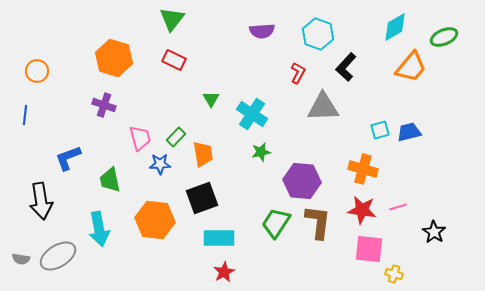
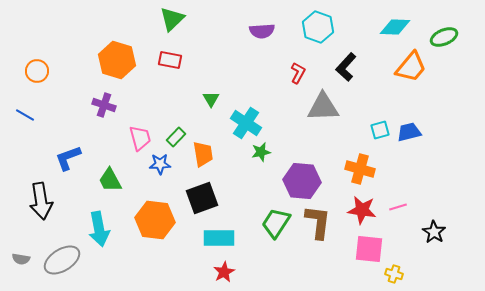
green triangle at (172, 19): rotated 8 degrees clockwise
cyan diamond at (395, 27): rotated 32 degrees clockwise
cyan hexagon at (318, 34): moved 7 px up
orange hexagon at (114, 58): moved 3 px right, 2 px down
red rectangle at (174, 60): moved 4 px left; rotated 15 degrees counterclockwise
cyan cross at (252, 114): moved 6 px left, 9 px down
blue line at (25, 115): rotated 66 degrees counterclockwise
orange cross at (363, 169): moved 3 px left
green trapezoid at (110, 180): rotated 16 degrees counterclockwise
gray ellipse at (58, 256): moved 4 px right, 4 px down
